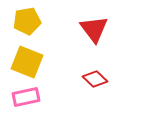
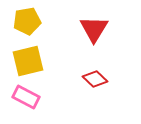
red triangle: rotated 8 degrees clockwise
yellow square: moved 1 px right, 1 px up; rotated 36 degrees counterclockwise
pink rectangle: rotated 40 degrees clockwise
